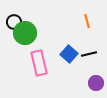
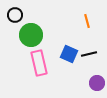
black circle: moved 1 px right, 7 px up
green circle: moved 6 px right, 2 px down
blue square: rotated 18 degrees counterclockwise
purple circle: moved 1 px right
